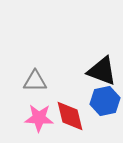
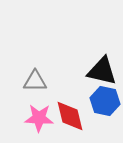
black triangle: rotated 8 degrees counterclockwise
blue hexagon: rotated 24 degrees clockwise
